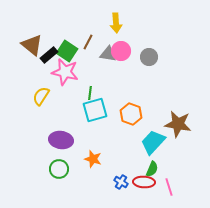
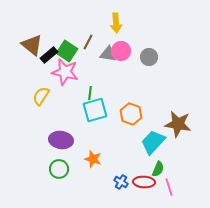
green semicircle: moved 6 px right
